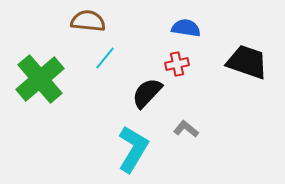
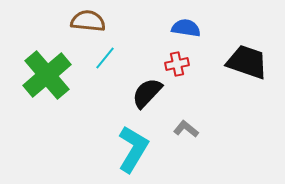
green cross: moved 7 px right, 4 px up
